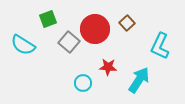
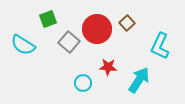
red circle: moved 2 px right
